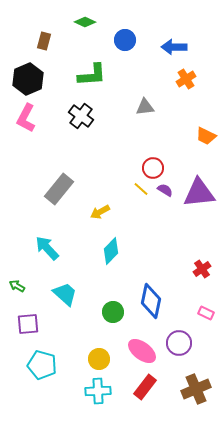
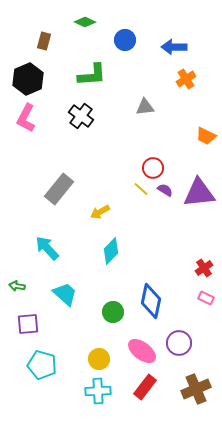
red cross: moved 2 px right, 1 px up
green arrow: rotated 21 degrees counterclockwise
pink rectangle: moved 15 px up
